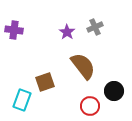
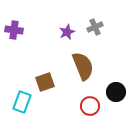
purple star: rotated 14 degrees clockwise
brown semicircle: rotated 16 degrees clockwise
black circle: moved 2 px right, 1 px down
cyan rectangle: moved 2 px down
